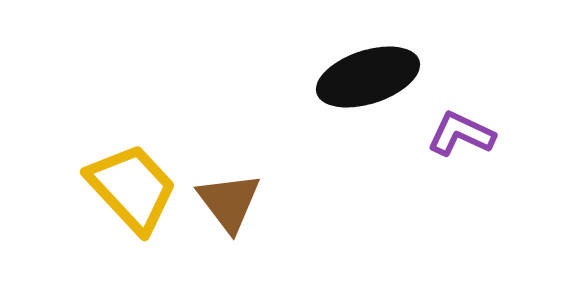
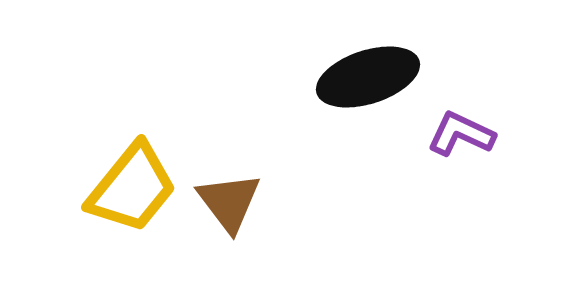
yellow trapezoid: rotated 82 degrees clockwise
